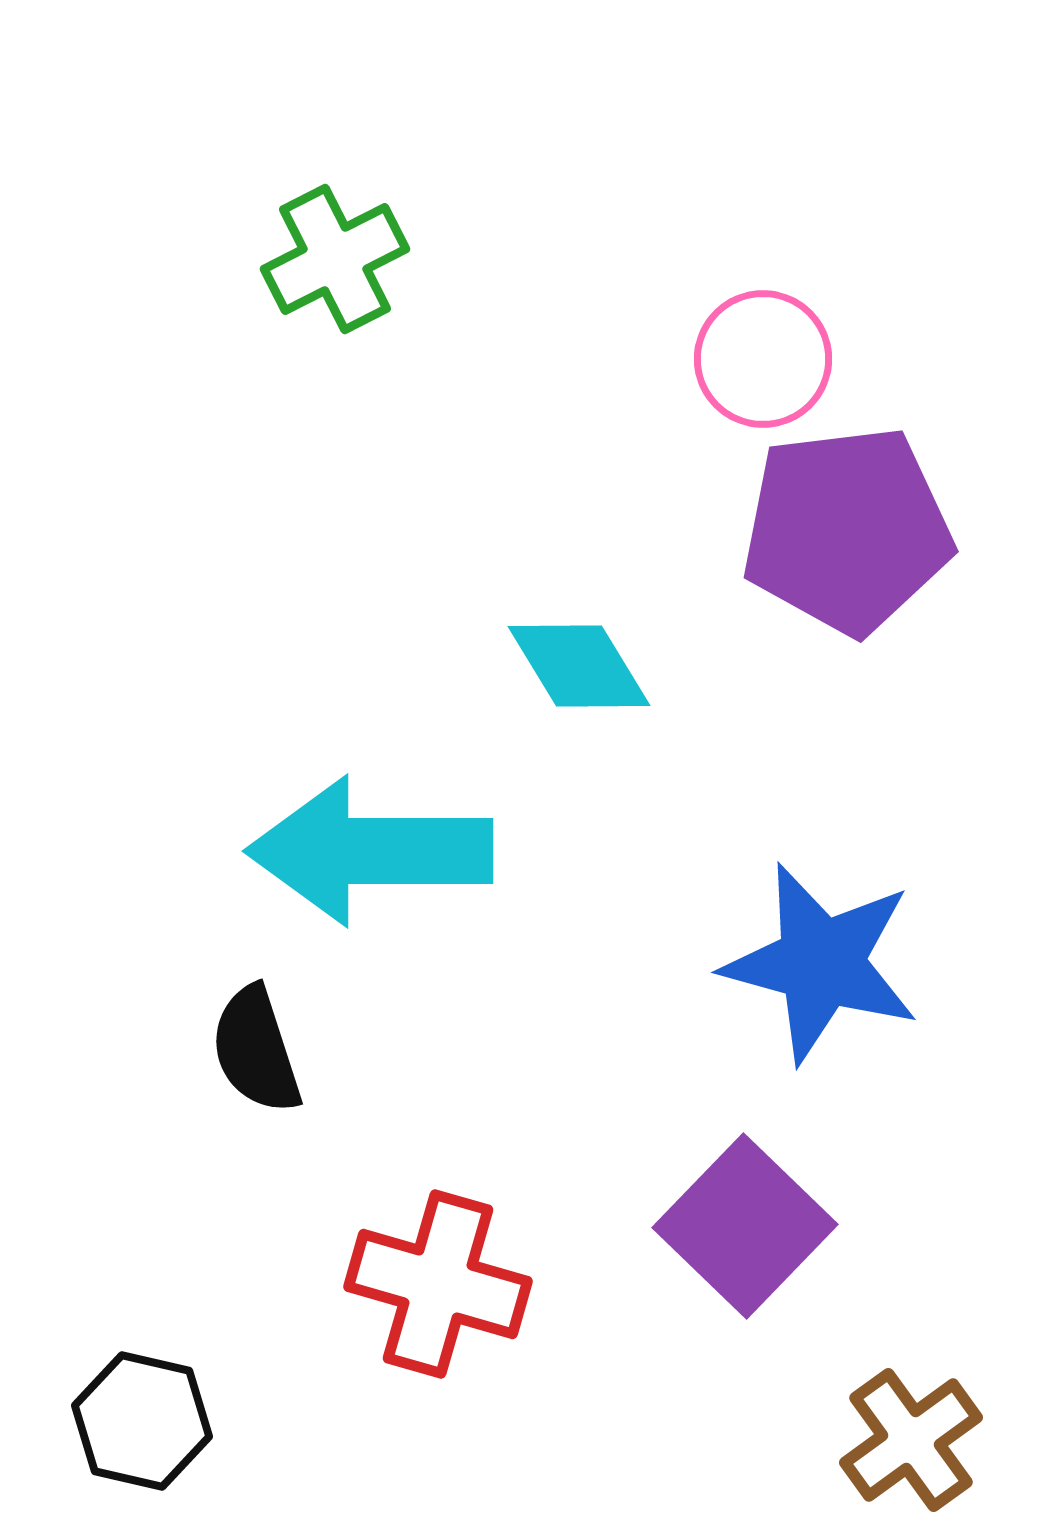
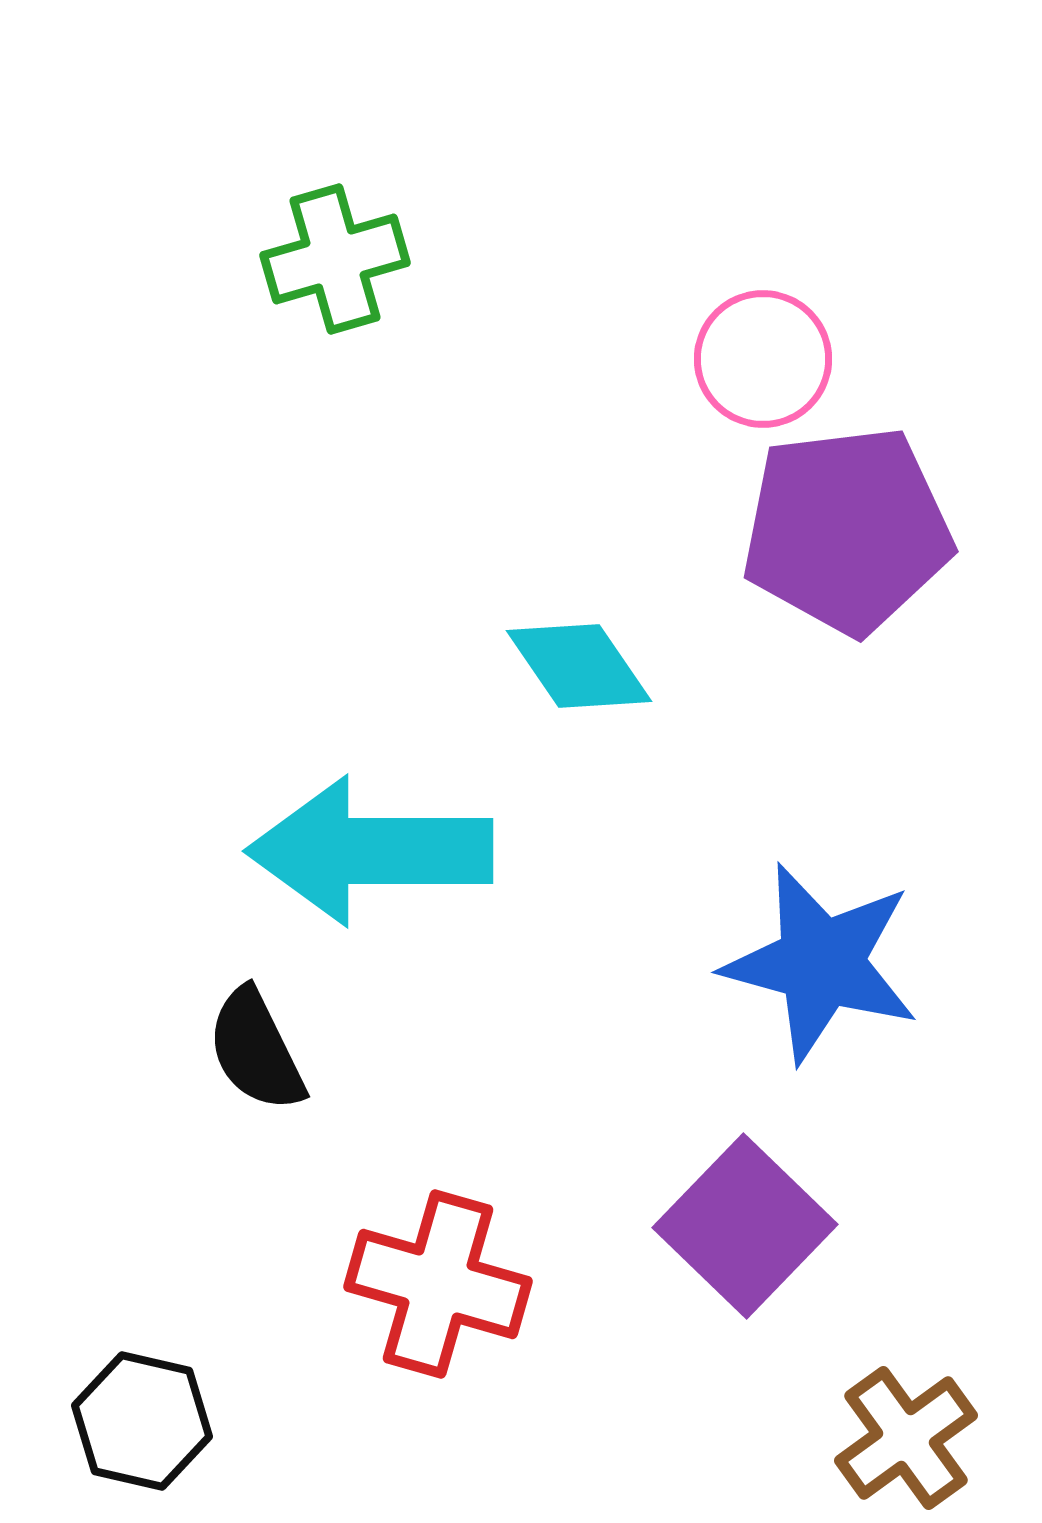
green cross: rotated 11 degrees clockwise
cyan diamond: rotated 3 degrees counterclockwise
black semicircle: rotated 8 degrees counterclockwise
brown cross: moved 5 px left, 2 px up
